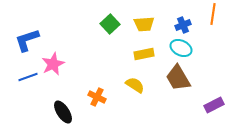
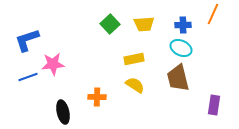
orange line: rotated 15 degrees clockwise
blue cross: rotated 21 degrees clockwise
yellow rectangle: moved 10 px left, 5 px down
pink star: rotated 20 degrees clockwise
brown trapezoid: rotated 16 degrees clockwise
orange cross: rotated 24 degrees counterclockwise
purple rectangle: rotated 54 degrees counterclockwise
black ellipse: rotated 20 degrees clockwise
